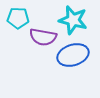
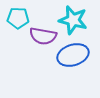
purple semicircle: moved 1 px up
